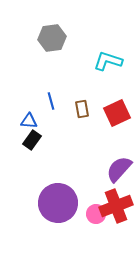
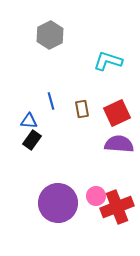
gray hexagon: moved 2 px left, 3 px up; rotated 20 degrees counterclockwise
purple semicircle: moved 25 px up; rotated 52 degrees clockwise
red cross: moved 1 px right, 1 px down
pink circle: moved 18 px up
